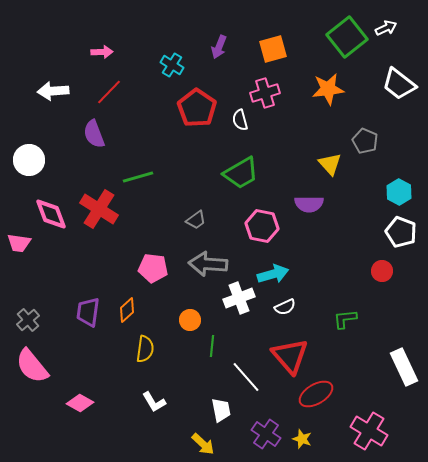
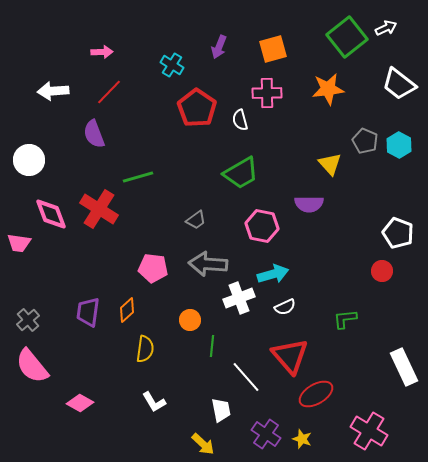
pink cross at (265, 93): moved 2 px right; rotated 16 degrees clockwise
cyan hexagon at (399, 192): moved 47 px up
white pentagon at (401, 232): moved 3 px left, 1 px down
